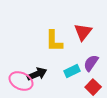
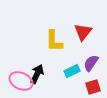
black arrow: rotated 42 degrees counterclockwise
red square: rotated 28 degrees clockwise
